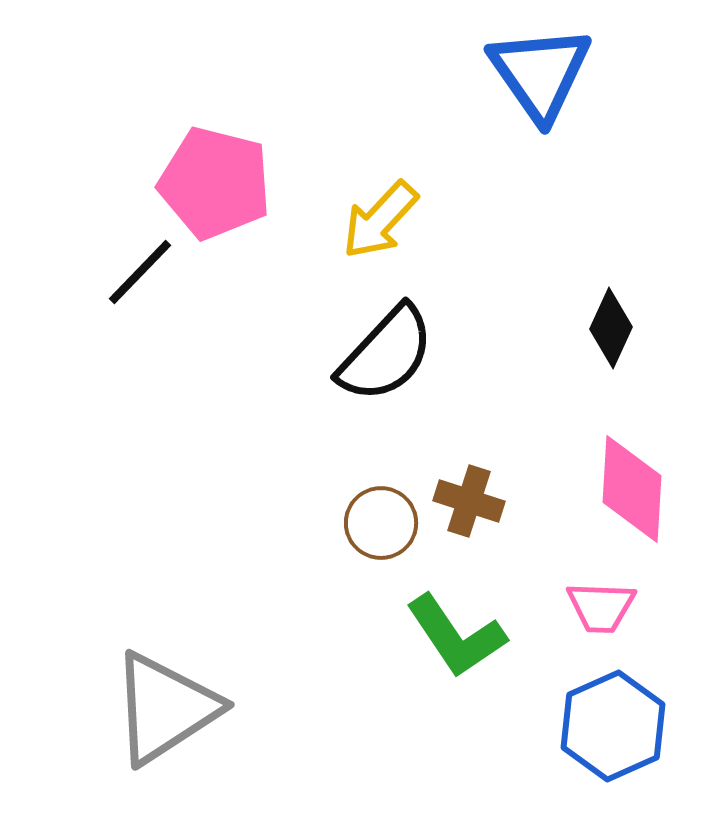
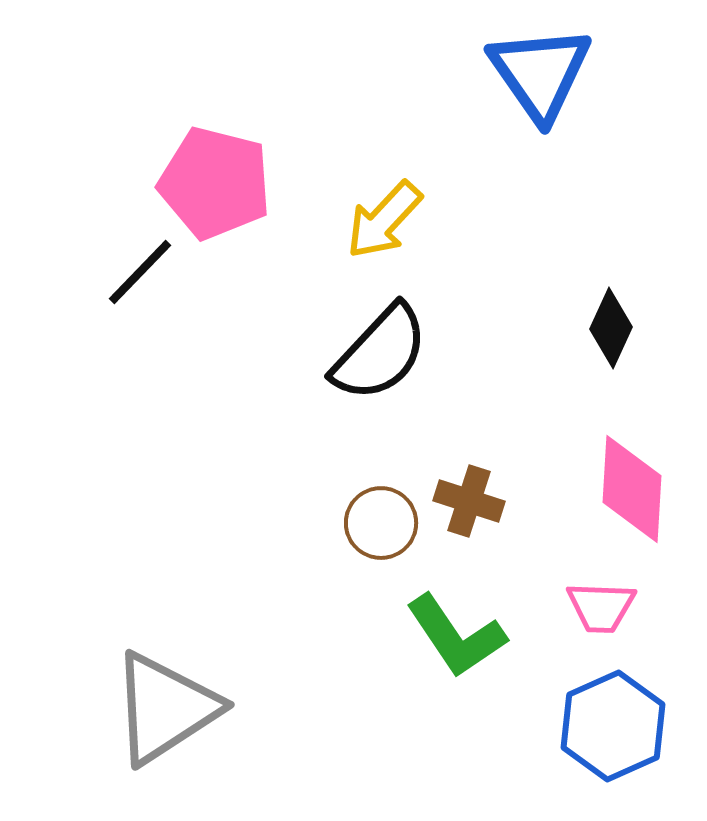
yellow arrow: moved 4 px right
black semicircle: moved 6 px left, 1 px up
